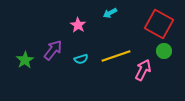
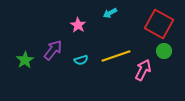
cyan semicircle: moved 1 px down
